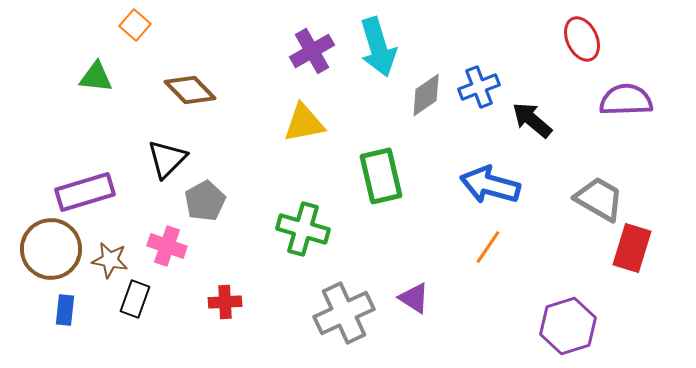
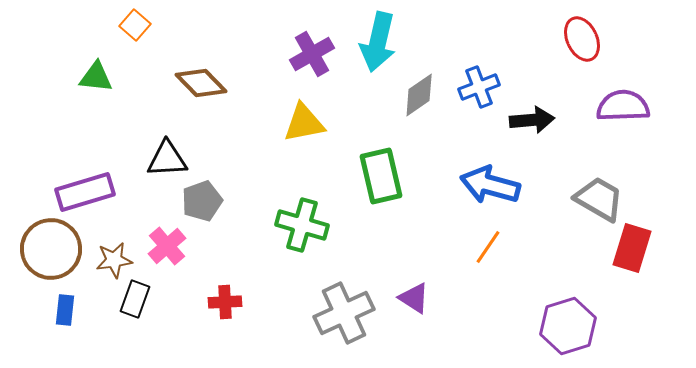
cyan arrow: moved 5 px up; rotated 30 degrees clockwise
purple cross: moved 3 px down
brown diamond: moved 11 px right, 7 px up
gray diamond: moved 7 px left
purple semicircle: moved 3 px left, 6 px down
black arrow: rotated 135 degrees clockwise
black triangle: rotated 42 degrees clockwise
gray pentagon: moved 3 px left; rotated 9 degrees clockwise
green cross: moved 1 px left, 4 px up
pink cross: rotated 30 degrees clockwise
brown star: moved 4 px right; rotated 18 degrees counterclockwise
